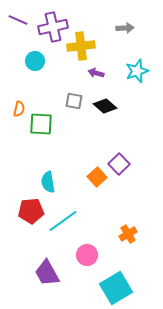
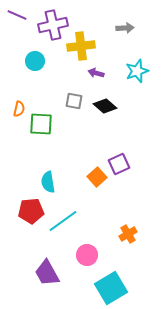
purple line: moved 1 px left, 5 px up
purple cross: moved 2 px up
purple square: rotated 20 degrees clockwise
cyan square: moved 5 px left
